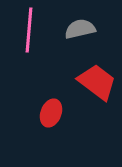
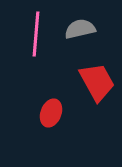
pink line: moved 7 px right, 4 px down
red trapezoid: rotated 24 degrees clockwise
